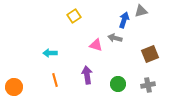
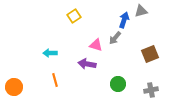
gray arrow: rotated 64 degrees counterclockwise
purple arrow: moved 11 px up; rotated 72 degrees counterclockwise
gray cross: moved 3 px right, 5 px down
